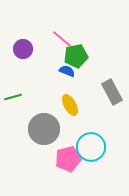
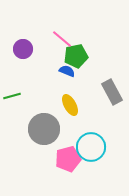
green line: moved 1 px left, 1 px up
